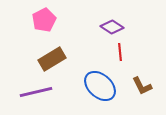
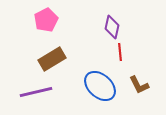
pink pentagon: moved 2 px right
purple diamond: rotated 70 degrees clockwise
brown L-shape: moved 3 px left, 1 px up
